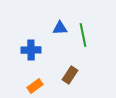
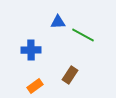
blue triangle: moved 2 px left, 6 px up
green line: rotated 50 degrees counterclockwise
